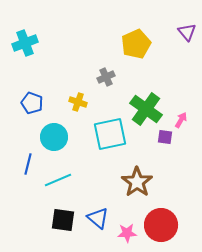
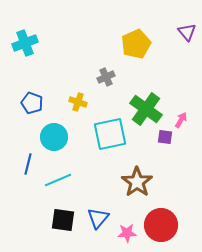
blue triangle: rotated 30 degrees clockwise
